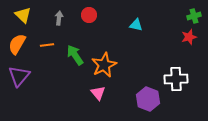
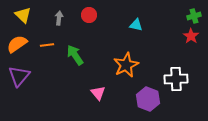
red star: moved 2 px right, 1 px up; rotated 21 degrees counterclockwise
orange semicircle: rotated 25 degrees clockwise
orange star: moved 22 px right
